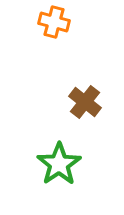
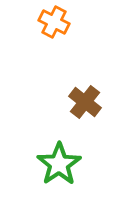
orange cross: rotated 12 degrees clockwise
